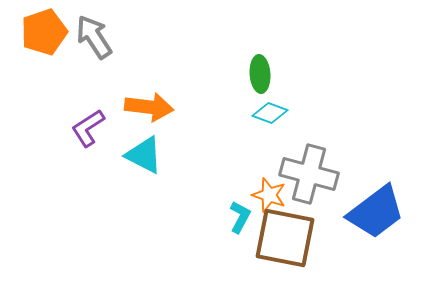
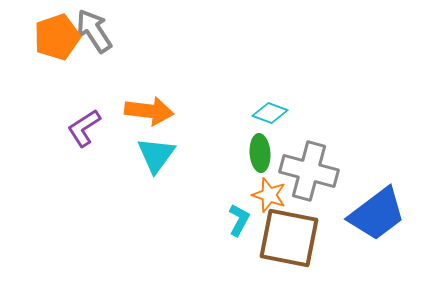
orange pentagon: moved 13 px right, 5 px down
gray arrow: moved 6 px up
green ellipse: moved 79 px down
orange arrow: moved 4 px down
purple L-shape: moved 4 px left
cyan triangle: moved 12 px right; rotated 39 degrees clockwise
gray cross: moved 3 px up
blue trapezoid: moved 1 px right, 2 px down
cyan L-shape: moved 1 px left, 3 px down
brown square: moved 4 px right
